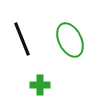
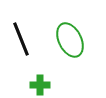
black line: moved 1 px left
